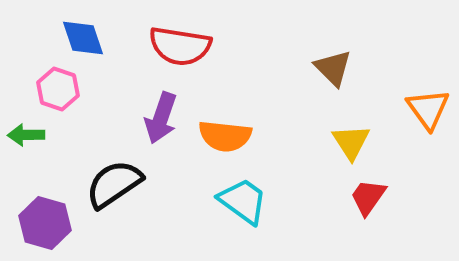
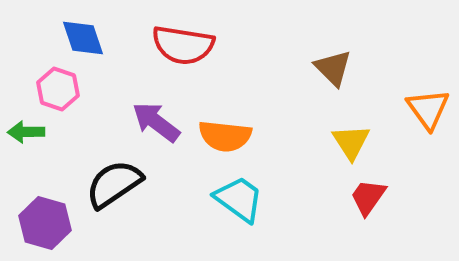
red semicircle: moved 3 px right, 1 px up
purple arrow: moved 5 px left, 4 px down; rotated 108 degrees clockwise
green arrow: moved 3 px up
cyan trapezoid: moved 4 px left, 2 px up
